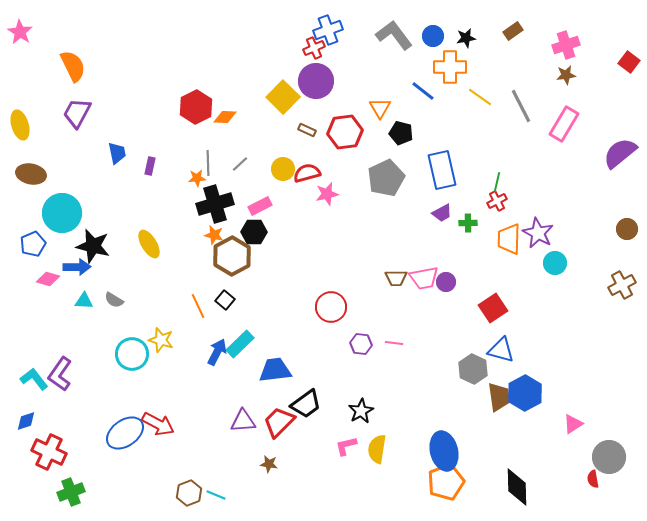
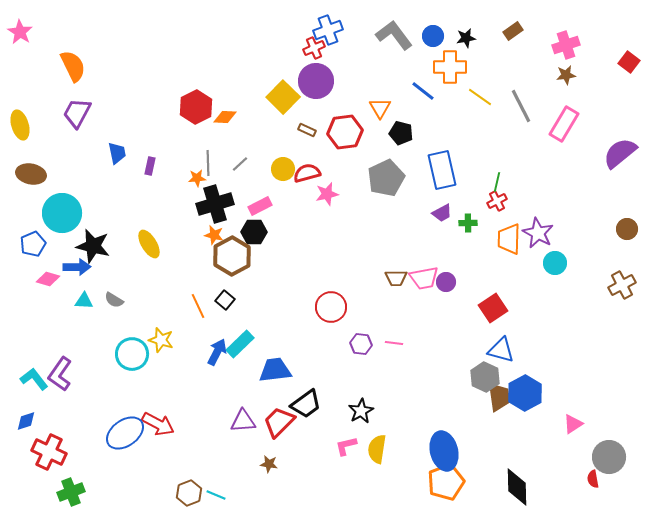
gray hexagon at (473, 369): moved 12 px right, 8 px down
